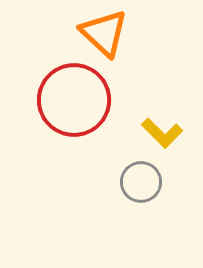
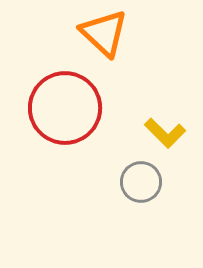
red circle: moved 9 px left, 8 px down
yellow L-shape: moved 3 px right
